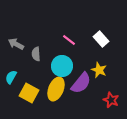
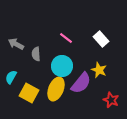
pink line: moved 3 px left, 2 px up
